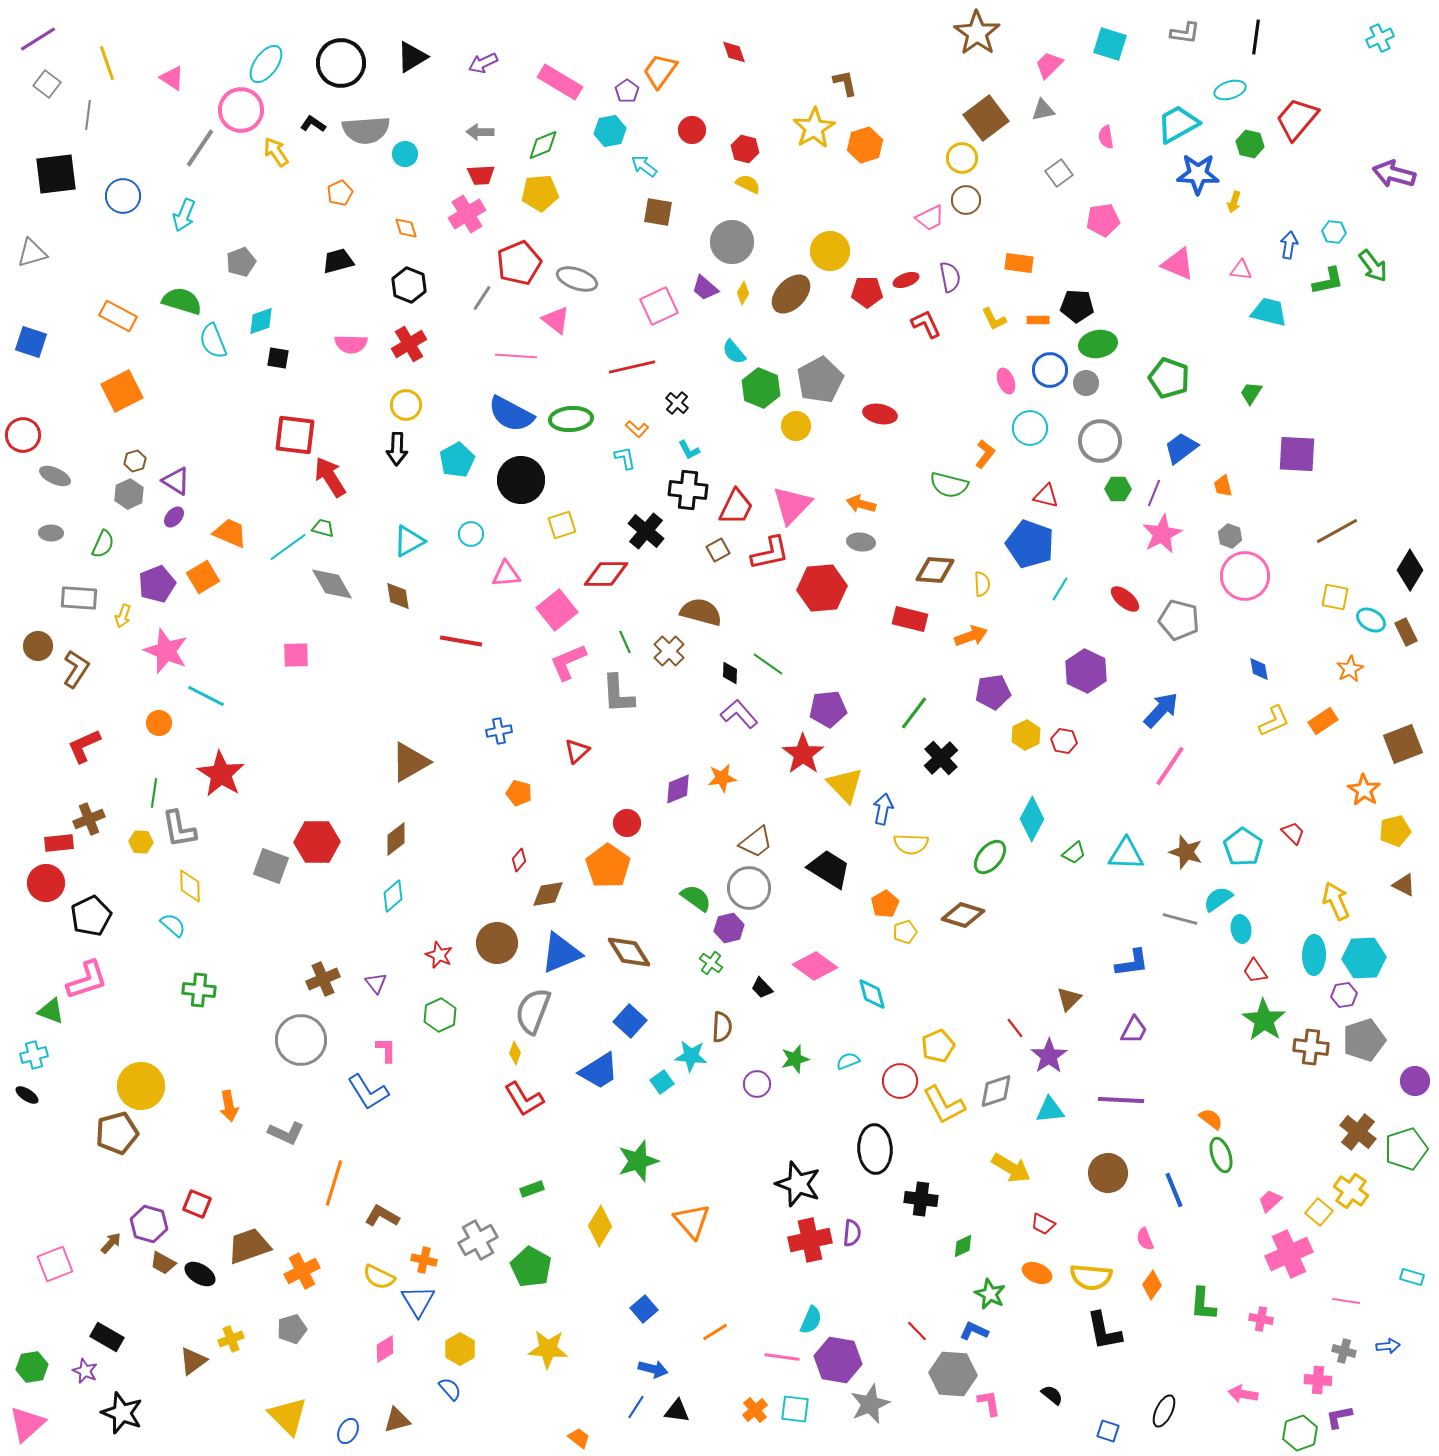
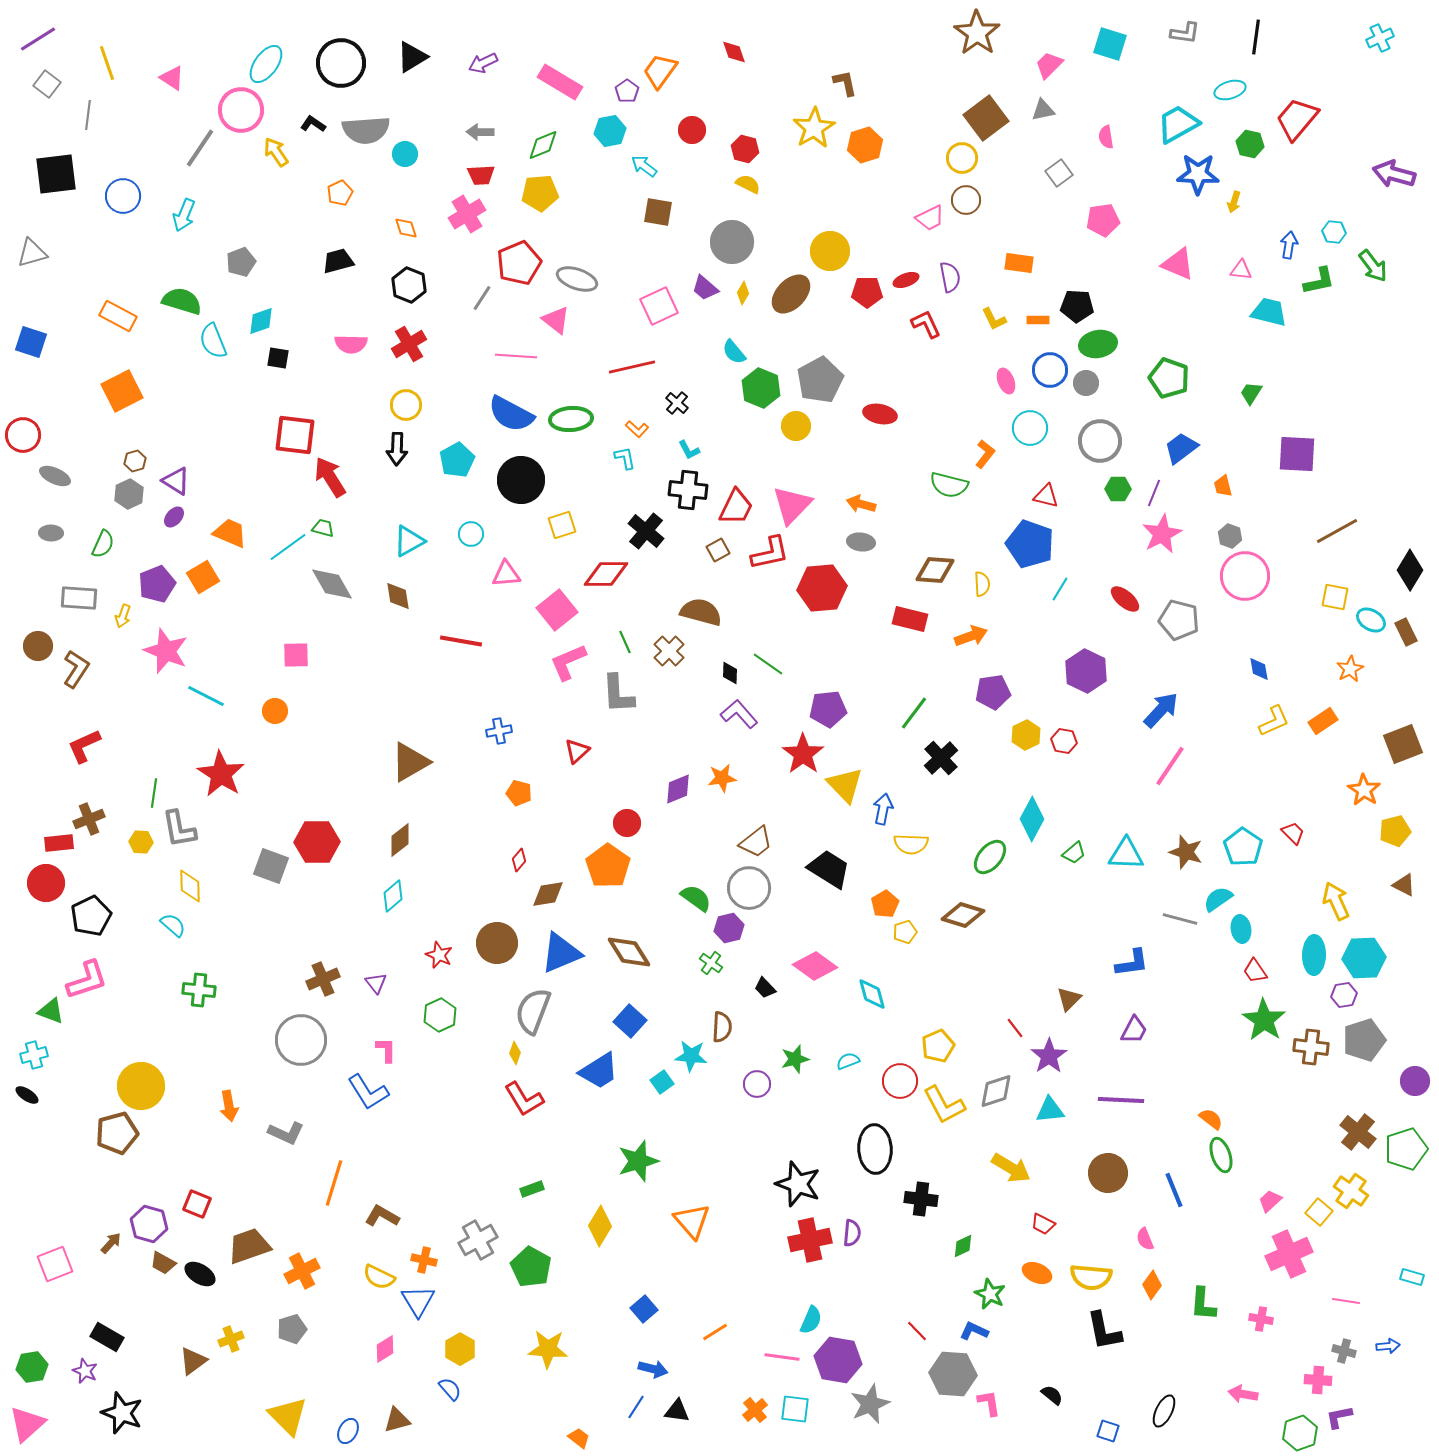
green L-shape at (1328, 281): moved 9 px left
orange circle at (159, 723): moved 116 px right, 12 px up
brown diamond at (396, 839): moved 4 px right, 1 px down
black trapezoid at (762, 988): moved 3 px right
